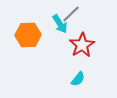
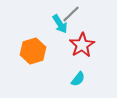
orange hexagon: moved 5 px right, 16 px down; rotated 15 degrees counterclockwise
